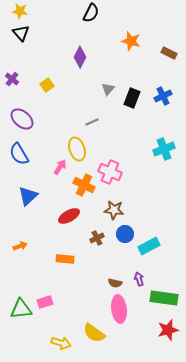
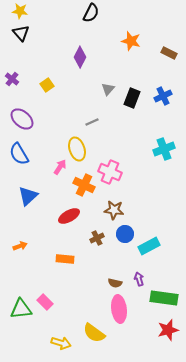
pink rectangle: rotated 63 degrees clockwise
